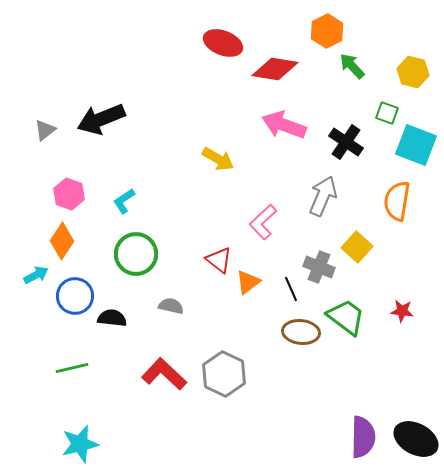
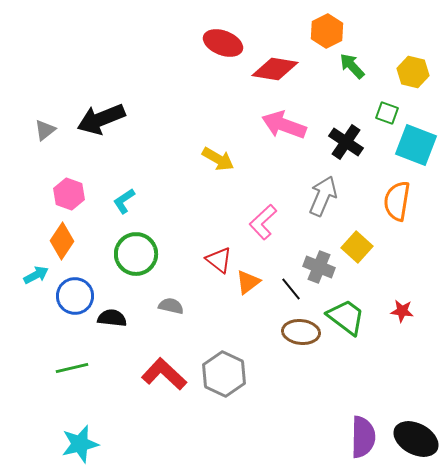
black line: rotated 15 degrees counterclockwise
